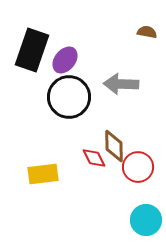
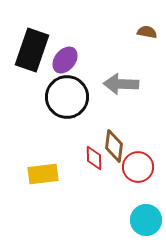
black circle: moved 2 px left
brown diamond: rotated 8 degrees clockwise
red diamond: rotated 25 degrees clockwise
